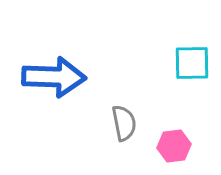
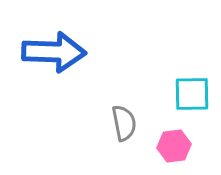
cyan square: moved 31 px down
blue arrow: moved 25 px up
